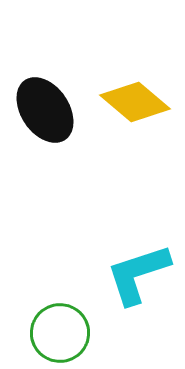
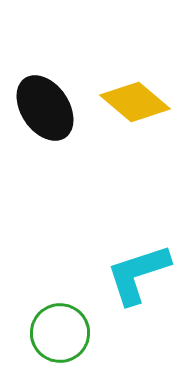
black ellipse: moved 2 px up
